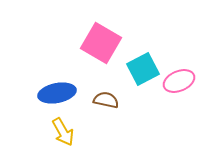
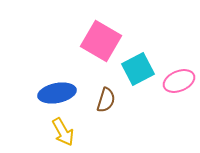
pink square: moved 2 px up
cyan square: moved 5 px left
brown semicircle: rotated 95 degrees clockwise
